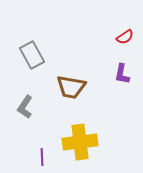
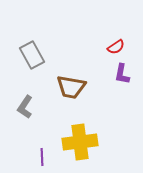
red semicircle: moved 9 px left, 10 px down
